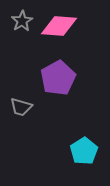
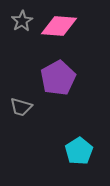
cyan pentagon: moved 5 px left
